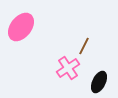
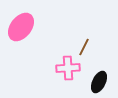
brown line: moved 1 px down
pink cross: rotated 30 degrees clockwise
